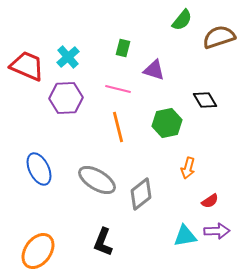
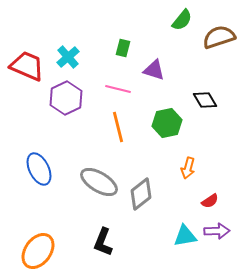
purple hexagon: rotated 24 degrees counterclockwise
gray ellipse: moved 2 px right, 2 px down
